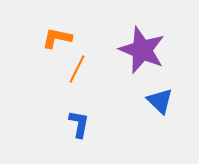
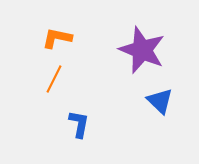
orange line: moved 23 px left, 10 px down
